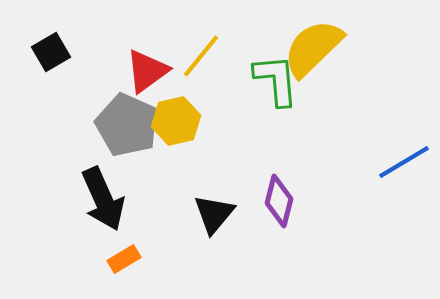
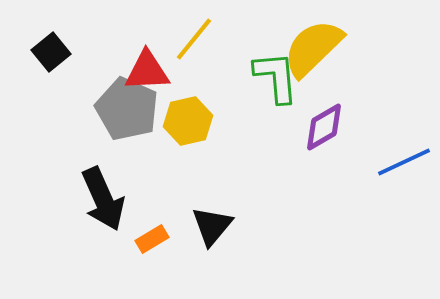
black square: rotated 9 degrees counterclockwise
yellow line: moved 7 px left, 17 px up
red triangle: rotated 33 degrees clockwise
green L-shape: moved 3 px up
yellow hexagon: moved 12 px right
gray pentagon: moved 16 px up
blue line: rotated 6 degrees clockwise
purple diamond: moved 45 px right, 74 px up; rotated 45 degrees clockwise
black triangle: moved 2 px left, 12 px down
orange rectangle: moved 28 px right, 20 px up
